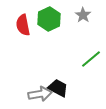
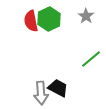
gray star: moved 3 px right, 1 px down
red semicircle: moved 8 px right, 4 px up
gray arrow: moved 1 px right, 1 px up; rotated 95 degrees clockwise
